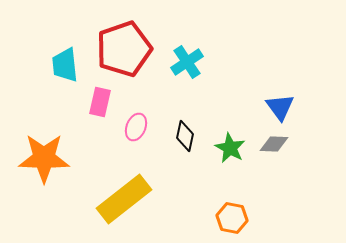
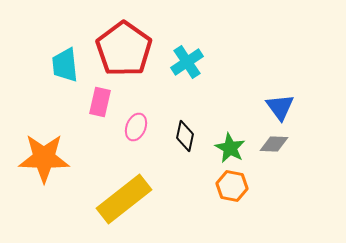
red pentagon: rotated 18 degrees counterclockwise
orange hexagon: moved 32 px up
